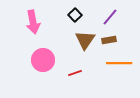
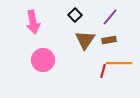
red line: moved 28 px right, 2 px up; rotated 56 degrees counterclockwise
